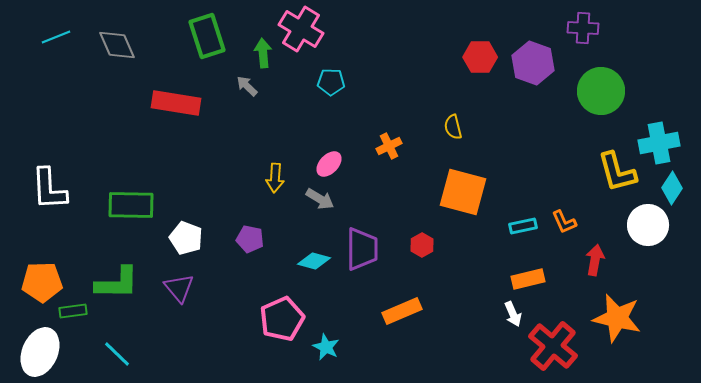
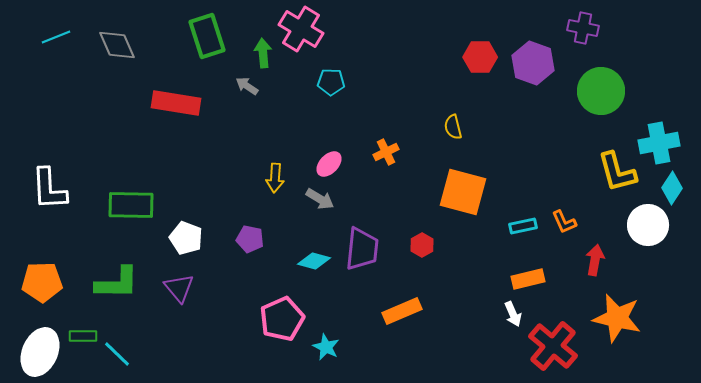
purple cross at (583, 28): rotated 8 degrees clockwise
gray arrow at (247, 86): rotated 10 degrees counterclockwise
orange cross at (389, 146): moved 3 px left, 6 px down
purple trapezoid at (362, 249): rotated 6 degrees clockwise
green rectangle at (73, 311): moved 10 px right, 25 px down; rotated 8 degrees clockwise
